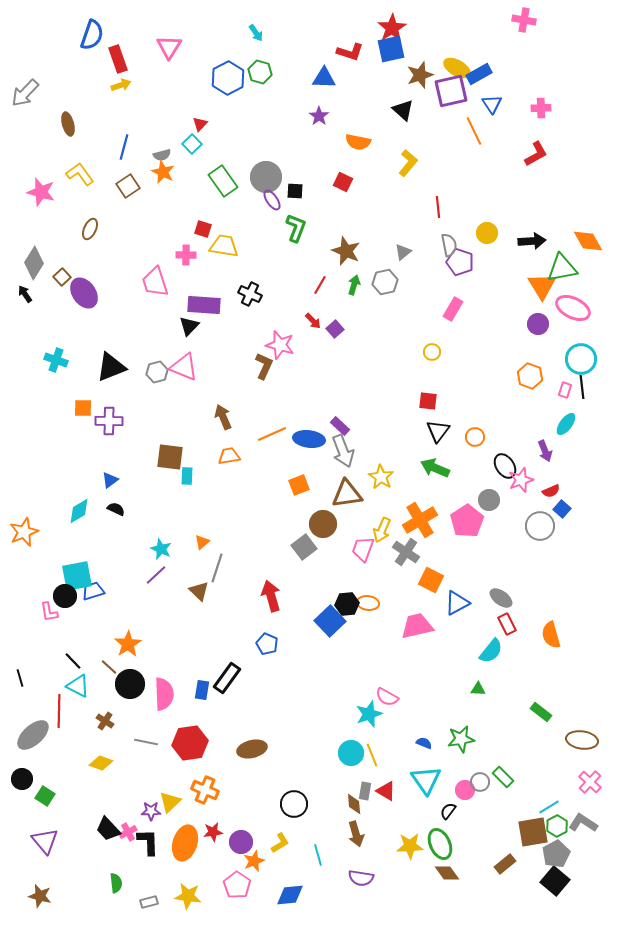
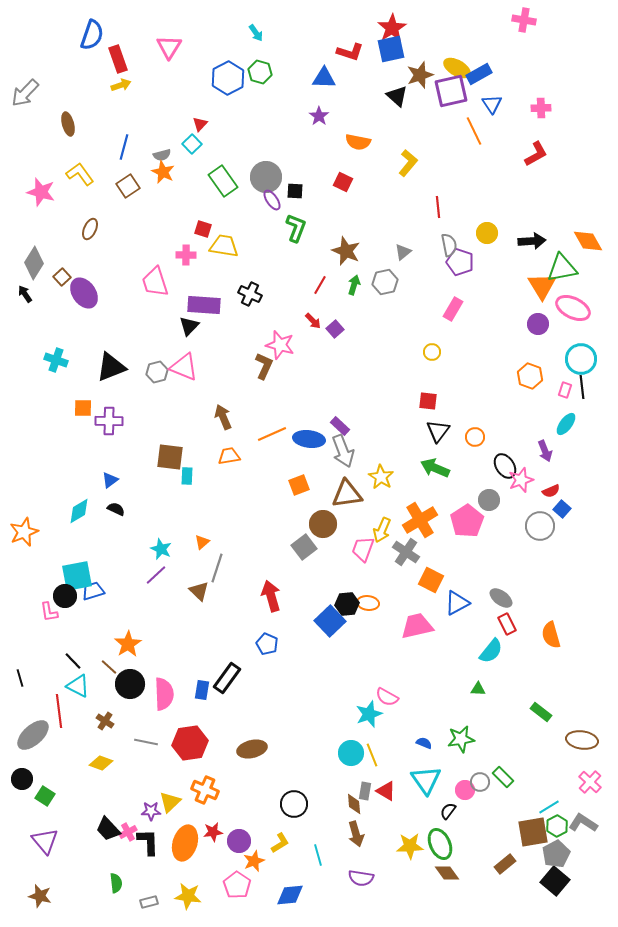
black triangle at (403, 110): moved 6 px left, 14 px up
red line at (59, 711): rotated 8 degrees counterclockwise
purple circle at (241, 842): moved 2 px left, 1 px up
